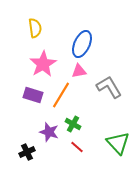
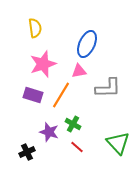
blue ellipse: moved 5 px right
pink star: rotated 12 degrees clockwise
gray L-shape: moved 1 px left, 1 px down; rotated 120 degrees clockwise
